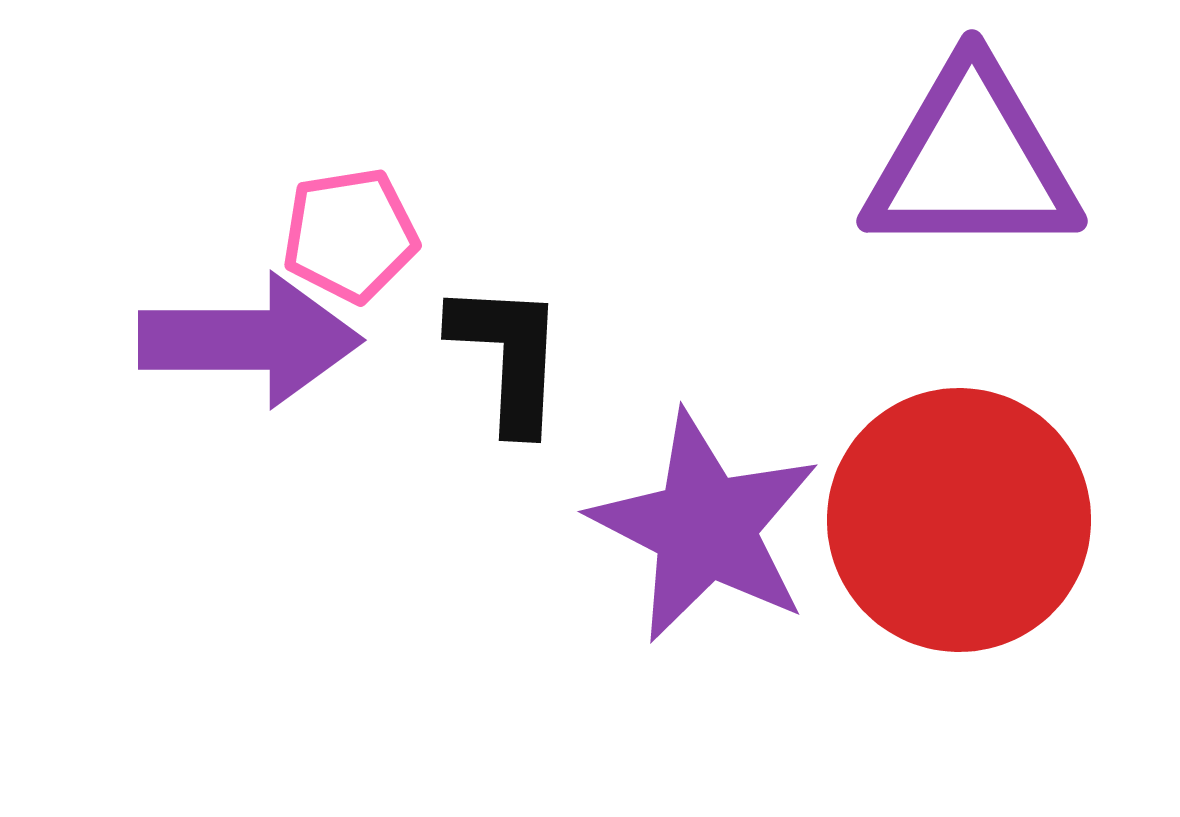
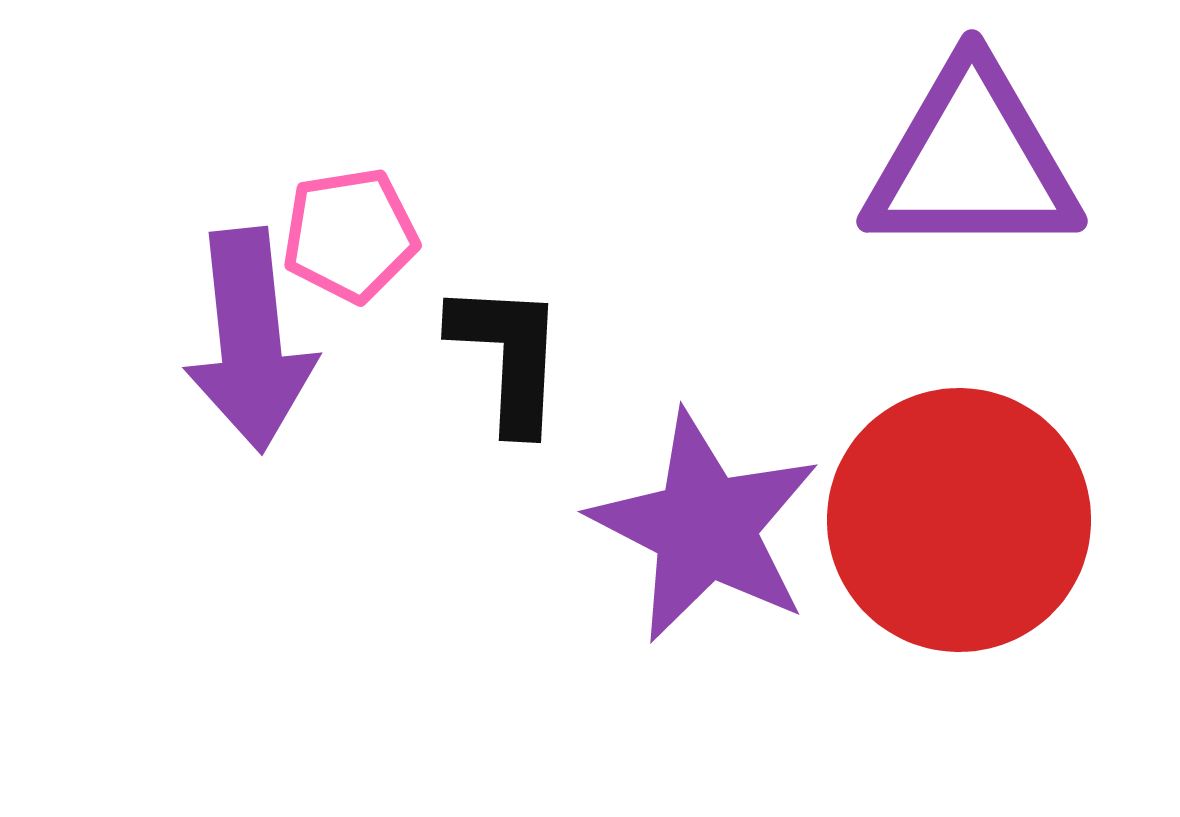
purple arrow: rotated 84 degrees clockwise
